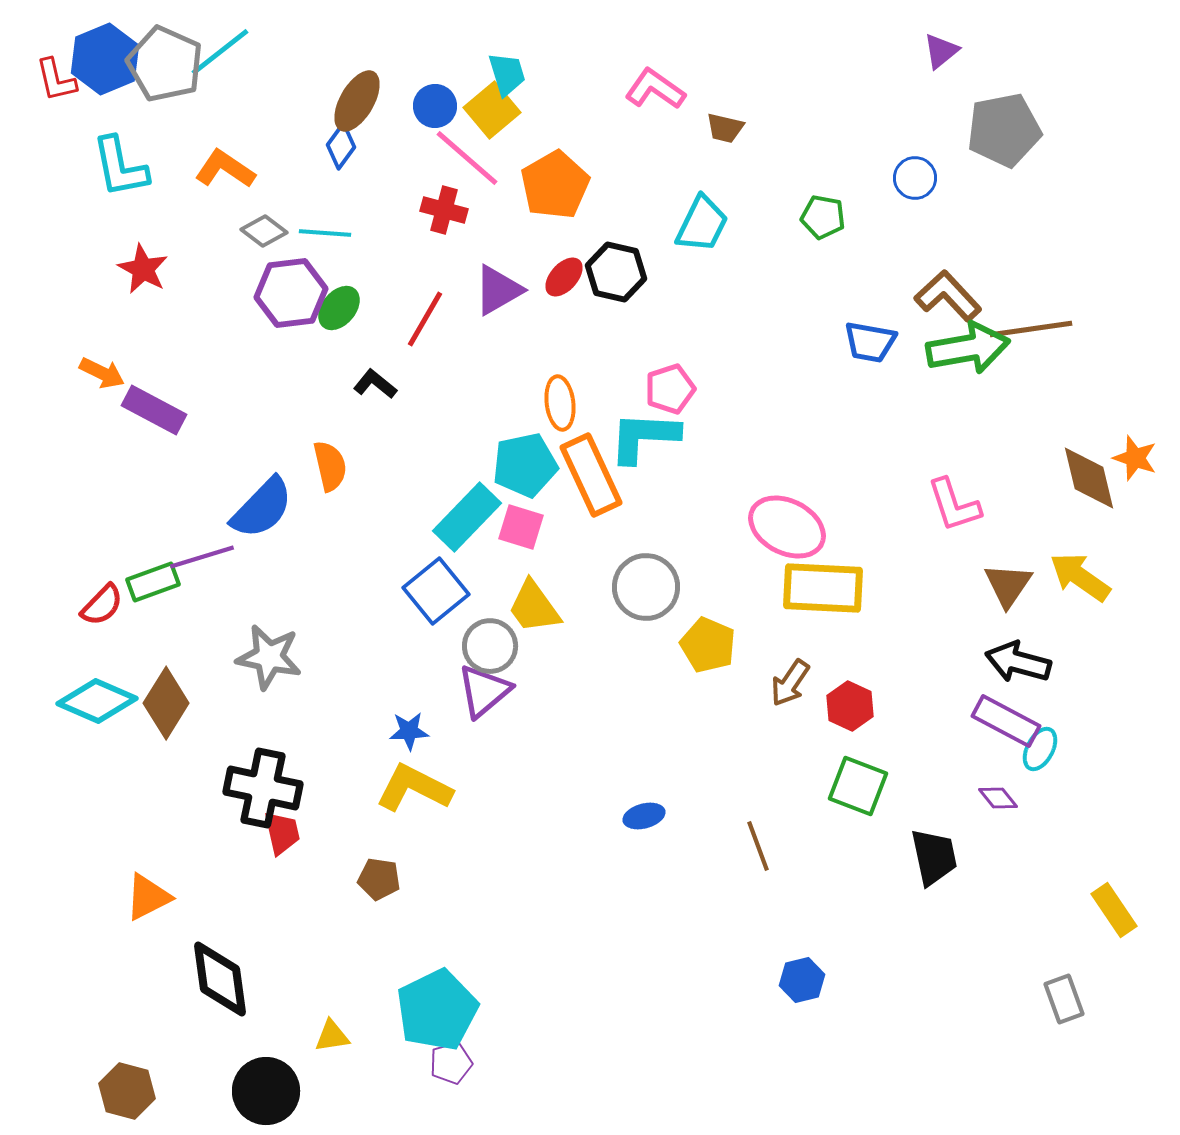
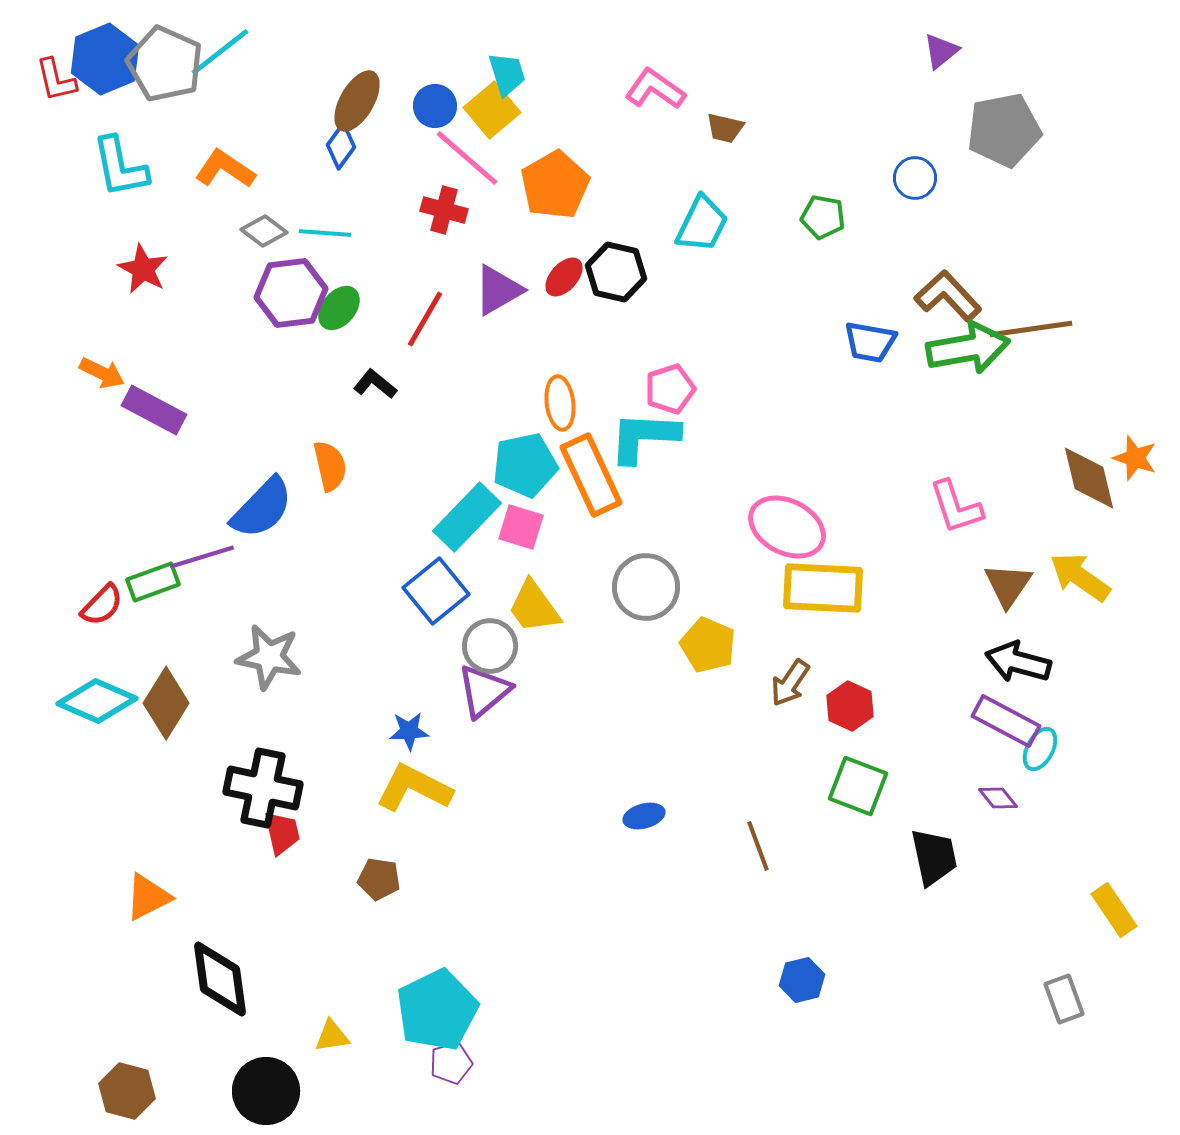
pink L-shape at (954, 505): moved 2 px right, 2 px down
